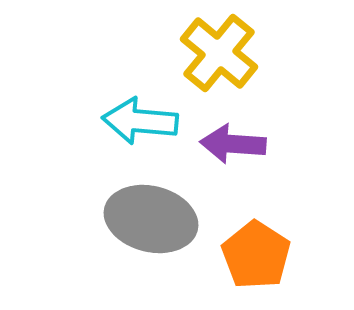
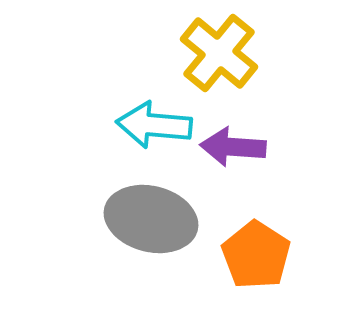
cyan arrow: moved 14 px right, 4 px down
purple arrow: moved 3 px down
